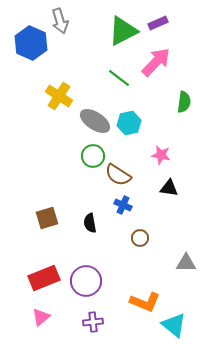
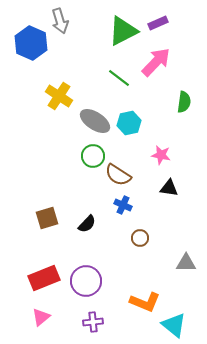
black semicircle: moved 3 px left, 1 px down; rotated 126 degrees counterclockwise
